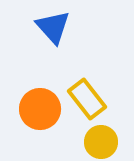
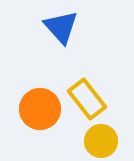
blue triangle: moved 8 px right
yellow circle: moved 1 px up
